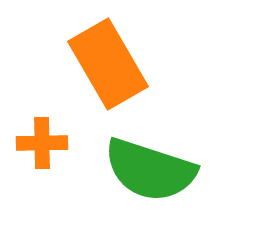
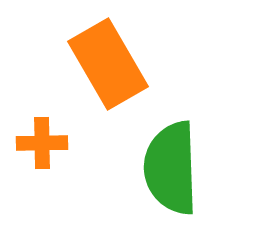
green semicircle: moved 21 px right, 2 px up; rotated 70 degrees clockwise
